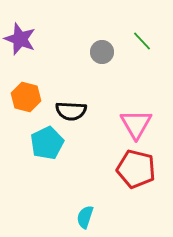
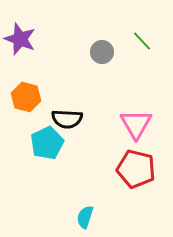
black semicircle: moved 4 px left, 8 px down
